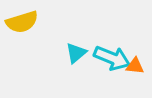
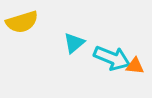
cyan triangle: moved 2 px left, 10 px up
